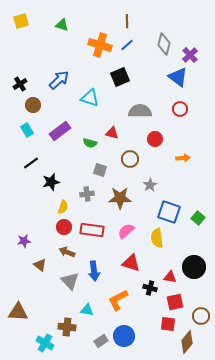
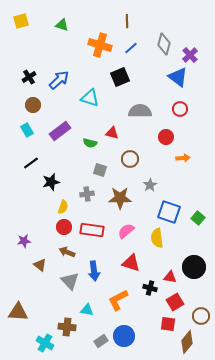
blue line at (127, 45): moved 4 px right, 3 px down
black cross at (20, 84): moved 9 px right, 7 px up
red circle at (155, 139): moved 11 px right, 2 px up
red square at (175, 302): rotated 18 degrees counterclockwise
